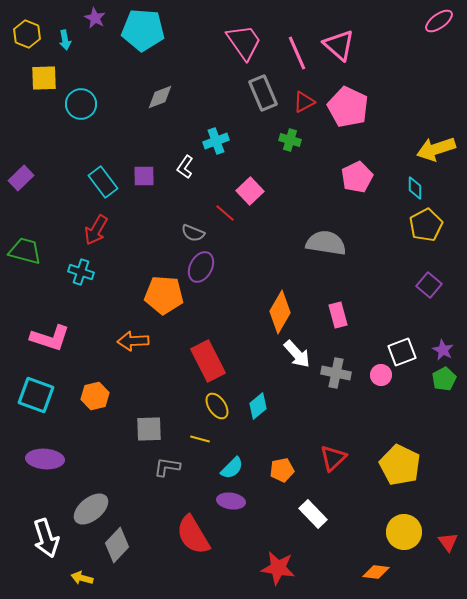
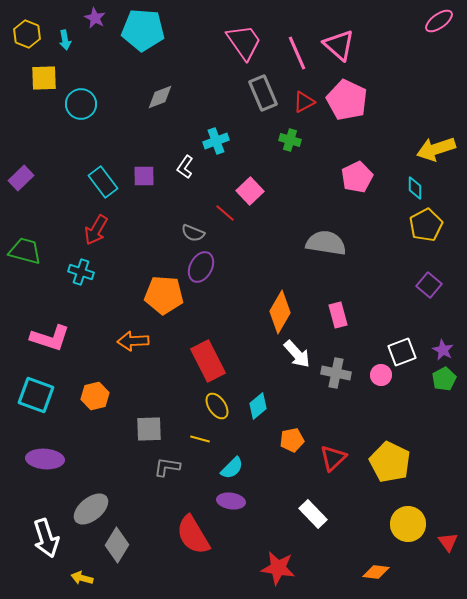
pink pentagon at (348, 107): moved 1 px left, 7 px up
yellow pentagon at (400, 465): moved 10 px left, 3 px up
orange pentagon at (282, 470): moved 10 px right, 30 px up
yellow circle at (404, 532): moved 4 px right, 8 px up
gray diamond at (117, 545): rotated 12 degrees counterclockwise
